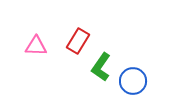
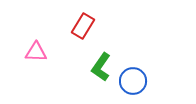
red rectangle: moved 5 px right, 15 px up
pink triangle: moved 6 px down
